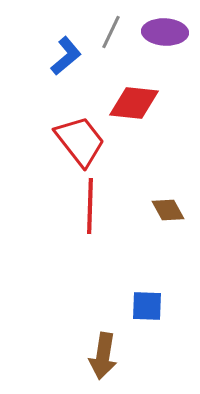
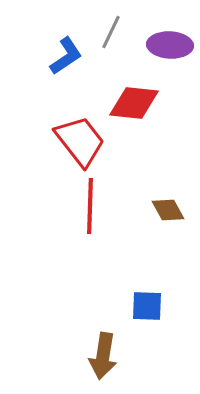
purple ellipse: moved 5 px right, 13 px down
blue L-shape: rotated 6 degrees clockwise
